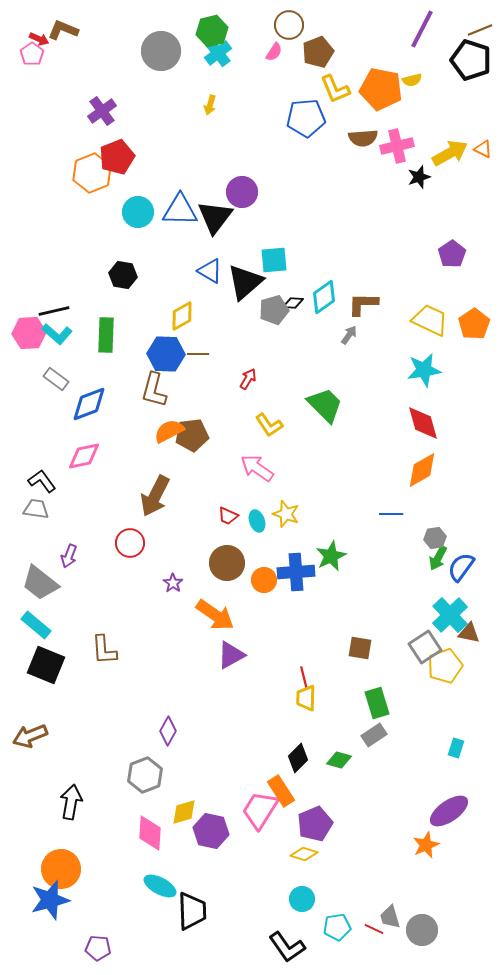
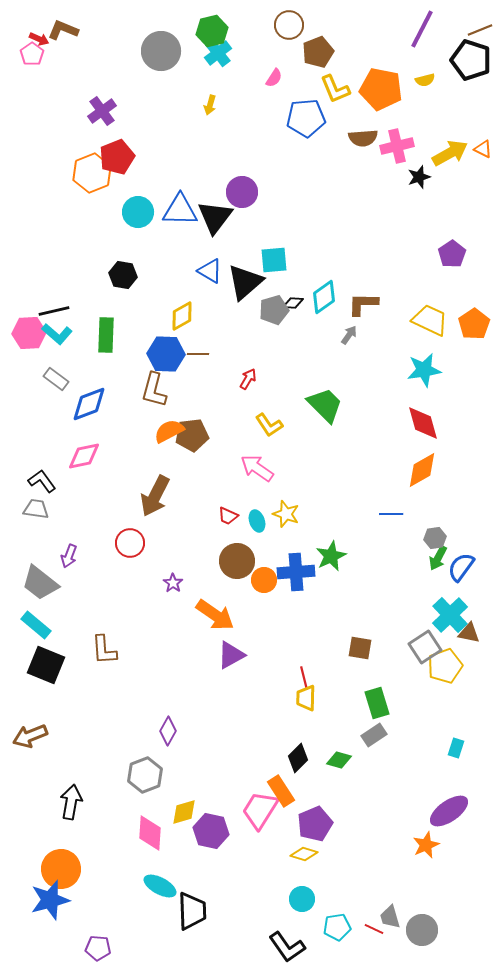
pink semicircle at (274, 52): moved 26 px down
yellow semicircle at (412, 80): moved 13 px right
brown circle at (227, 563): moved 10 px right, 2 px up
